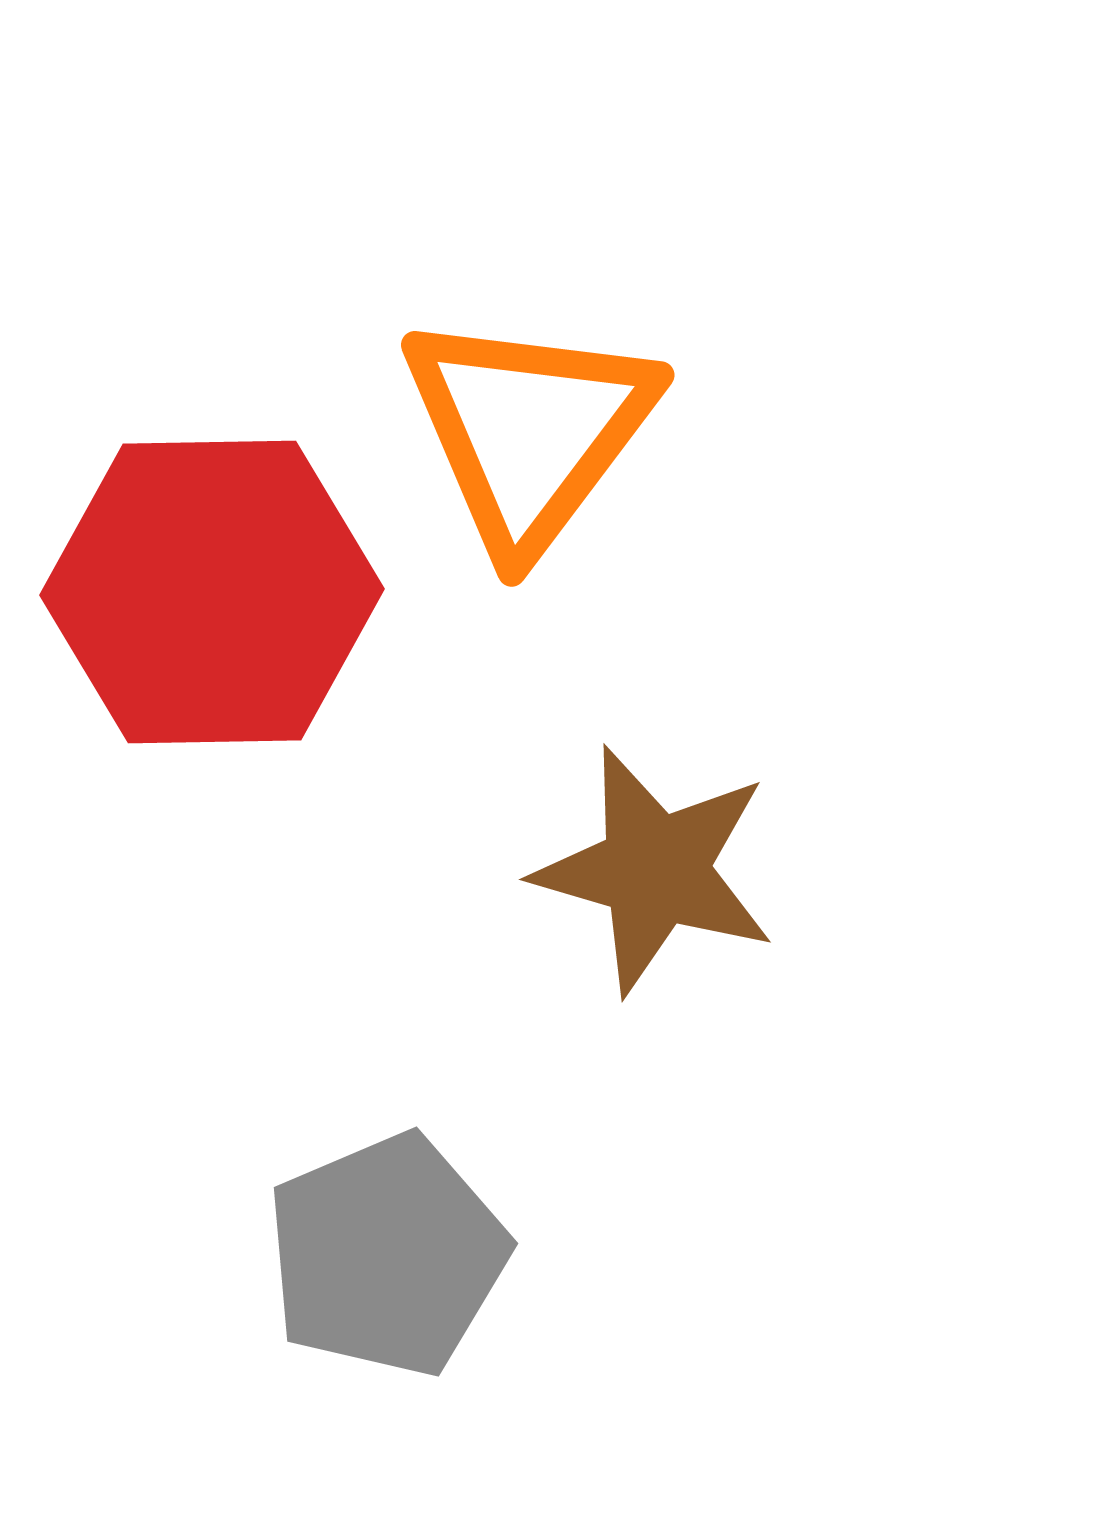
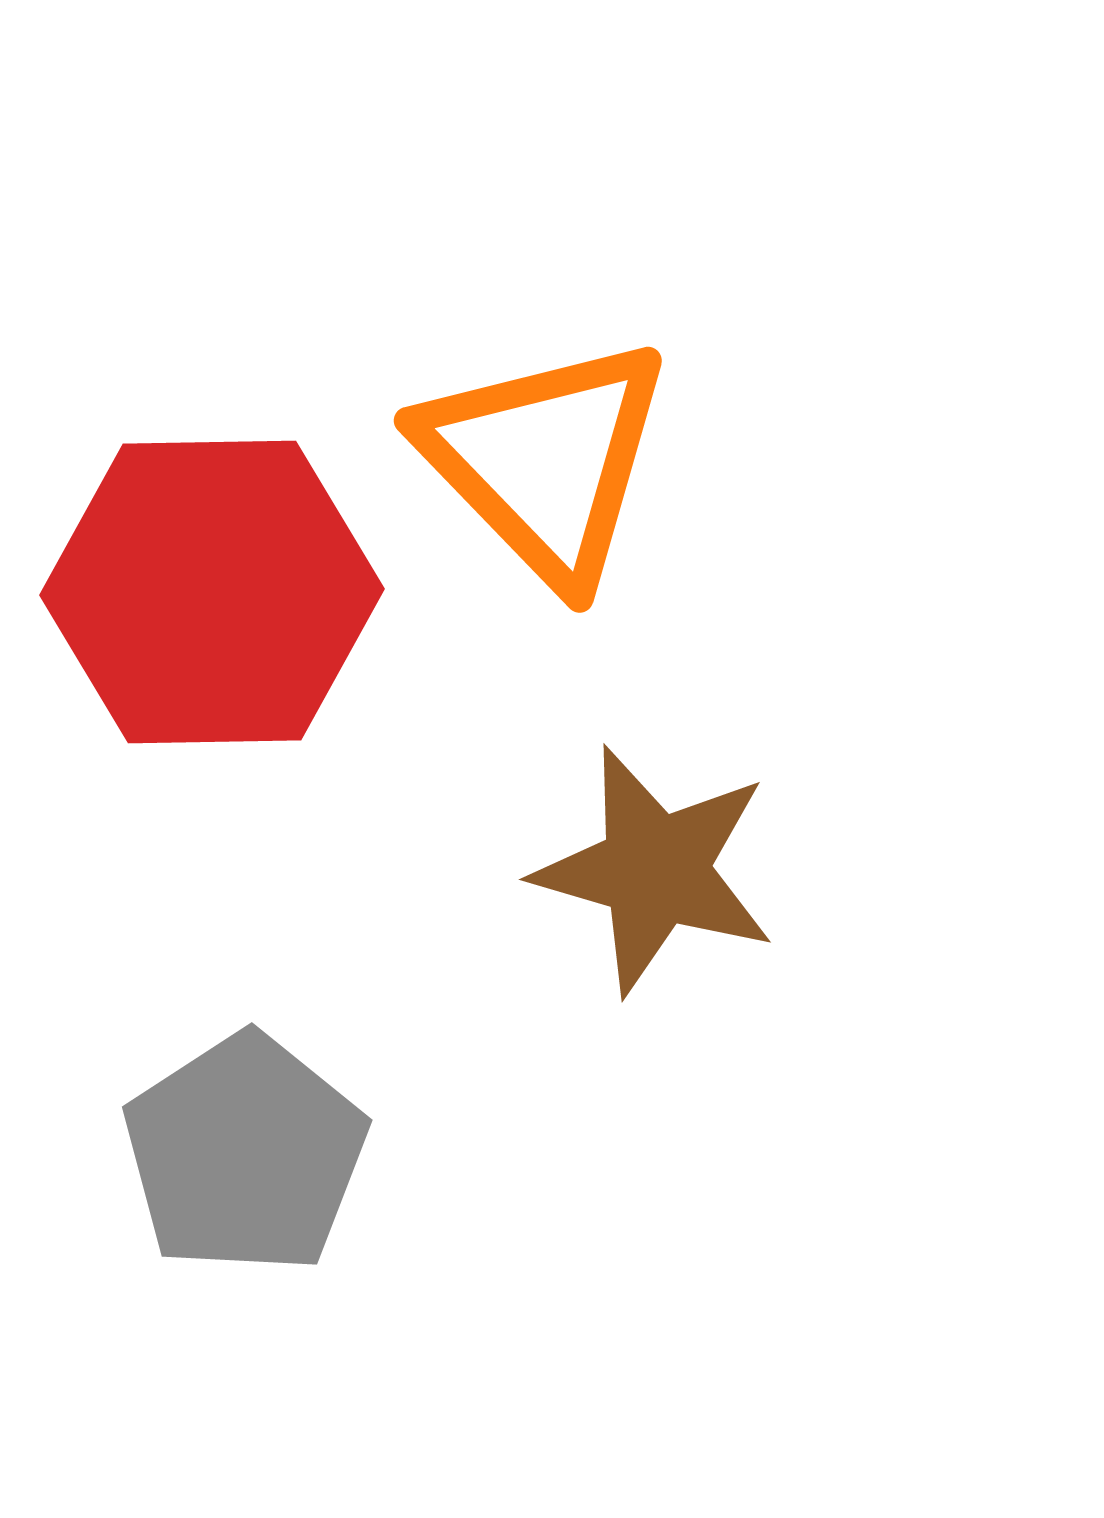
orange triangle: moved 16 px right, 29 px down; rotated 21 degrees counterclockwise
gray pentagon: moved 142 px left, 101 px up; rotated 10 degrees counterclockwise
